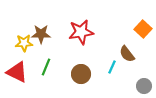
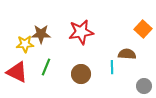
yellow star: moved 1 px right, 1 px down
brown semicircle: rotated 132 degrees clockwise
cyan line: rotated 24 degrees counterclockwise
